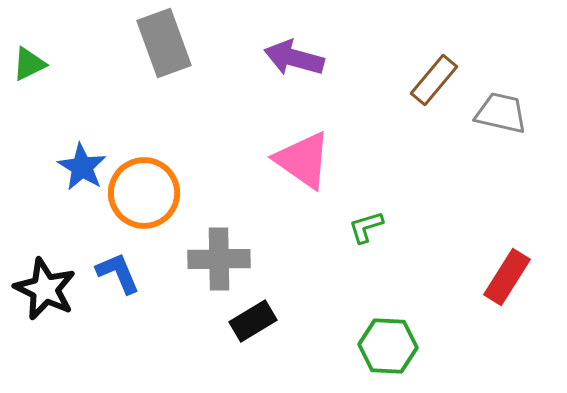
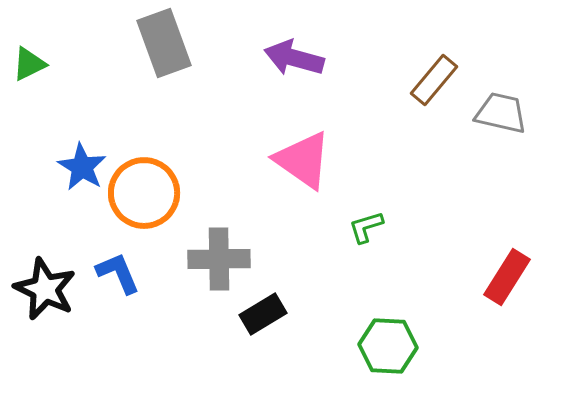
black rectangle: moved 10 px right, 7 px up
